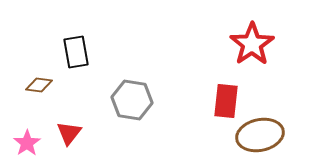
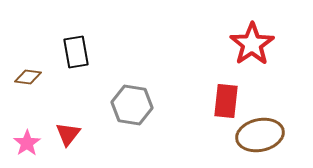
brown diamond: moved 11 px left, 8 px up
gray hexagon: moved 5 px down
red triangle: moved 1 px left, 1 px down
